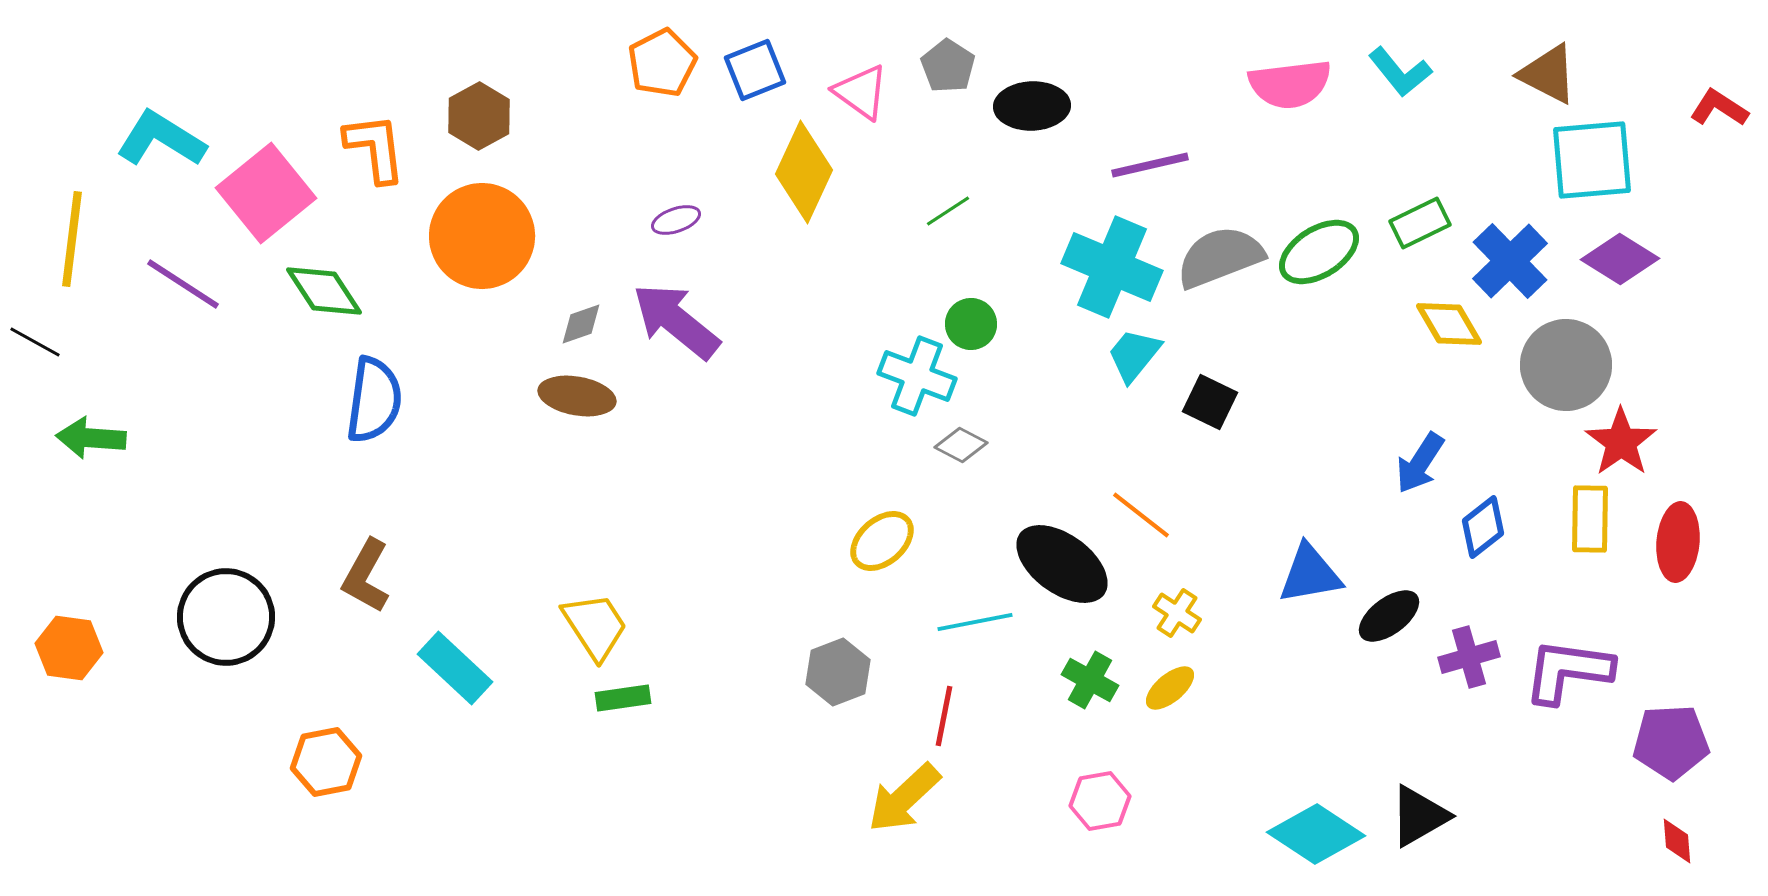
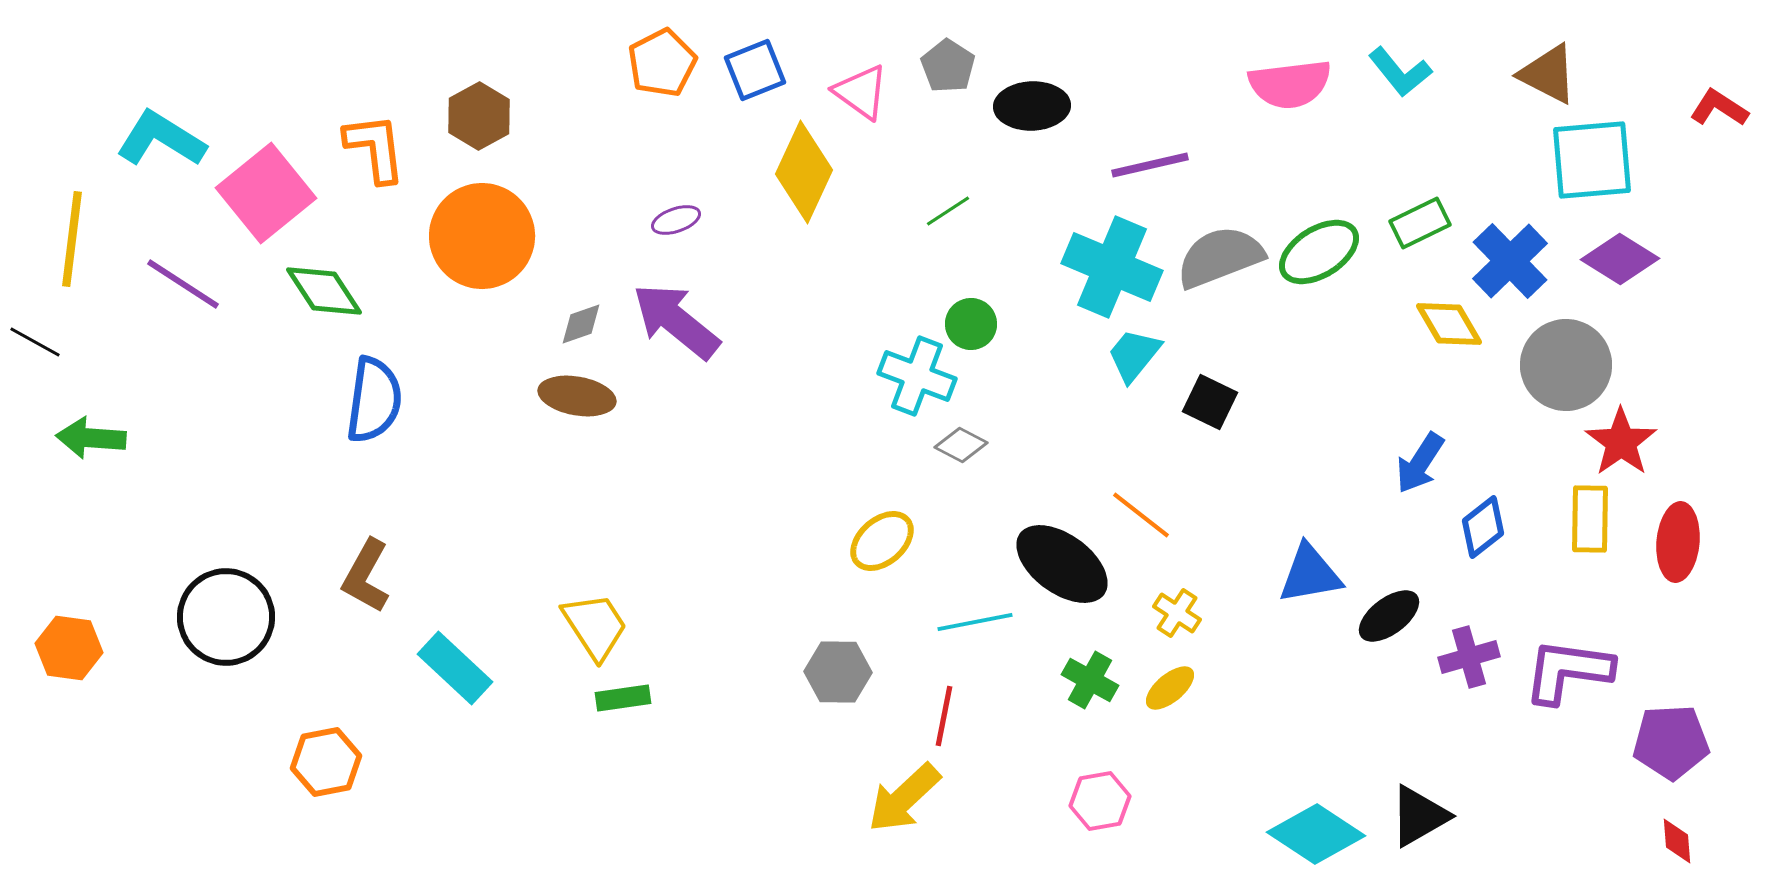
gray hexagon at (838, 672): rotated 22 degrees clockwise
